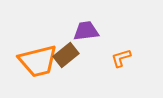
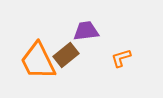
orange trapezoid: rotated 78 degrees clockwise
